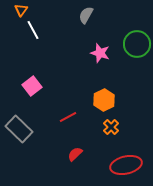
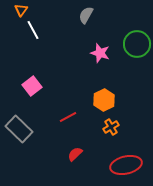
orange cross: rotated 14 degrees clockwise
